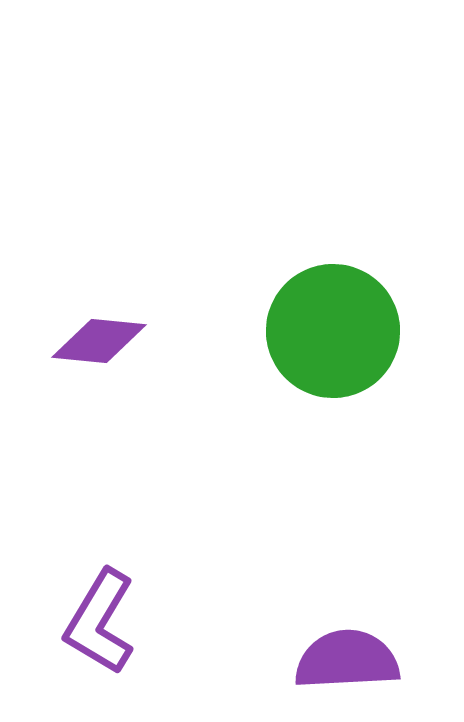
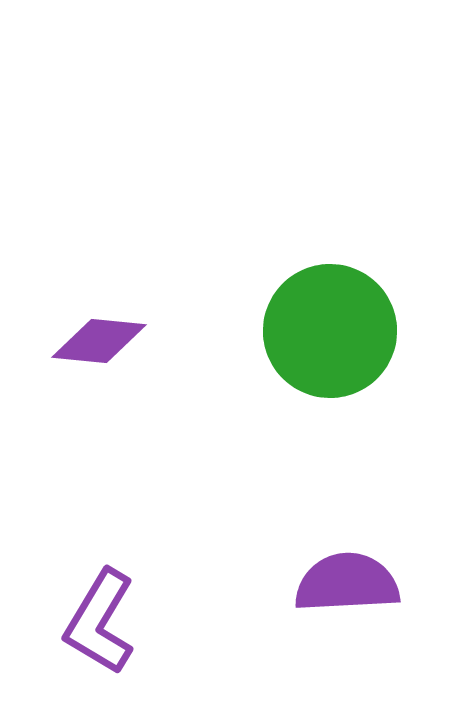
green circle: moved 3 px left
purple semicircle: moved 77 px up
